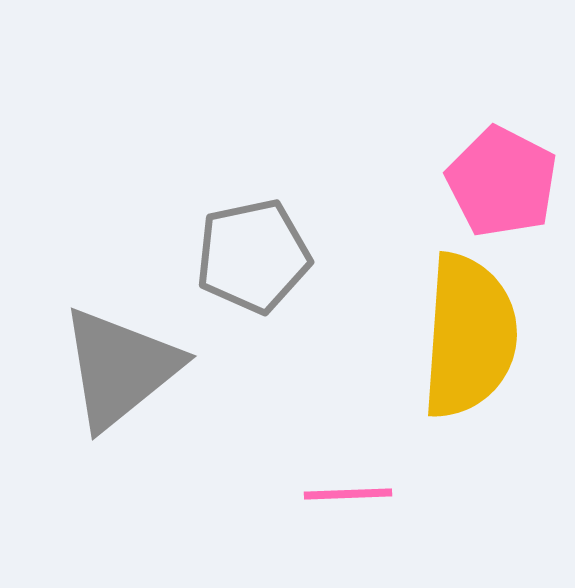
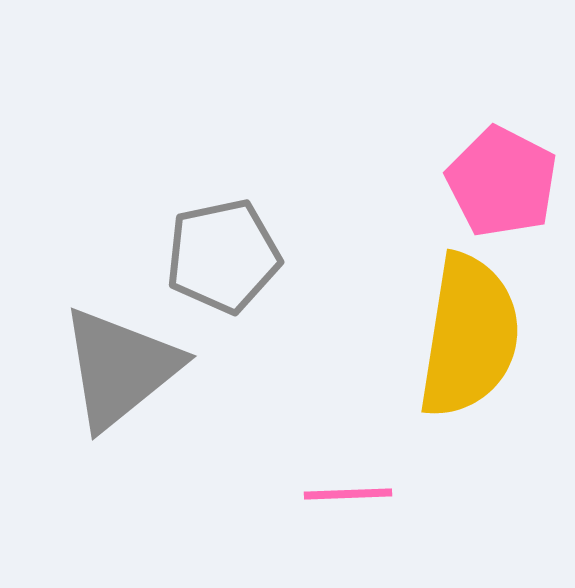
gray pentagon: moved 30 px left
yellow semicircle: rotated 5 degrees clockwise
